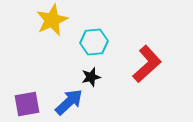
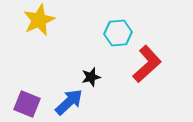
yellow star: moved 13 px left
cyan hexagon: moved 24 px right, 9 px up
purple square: rotated 32 degrees clockwise
